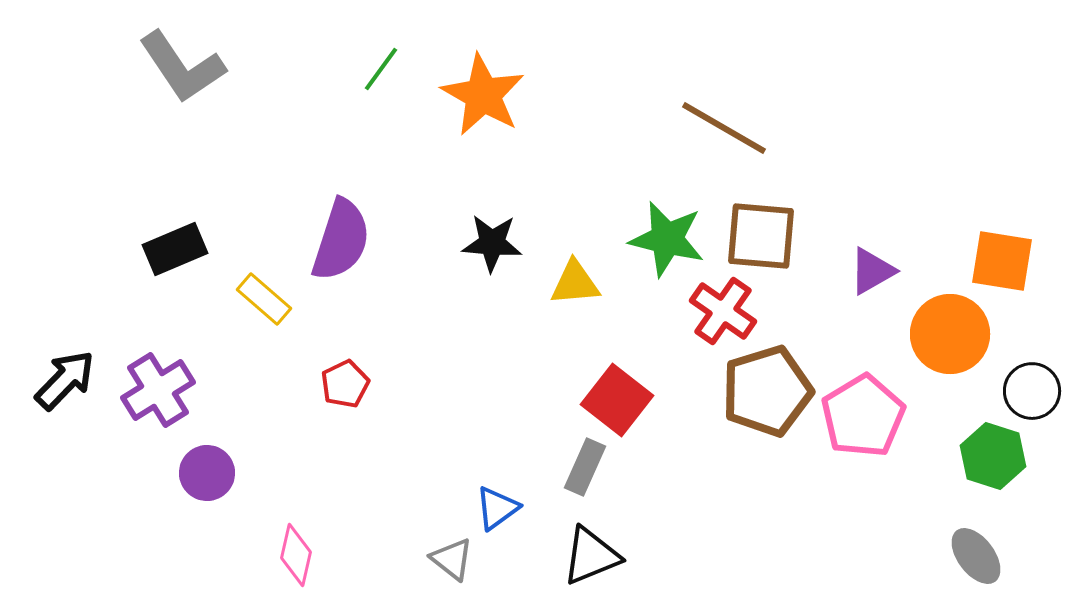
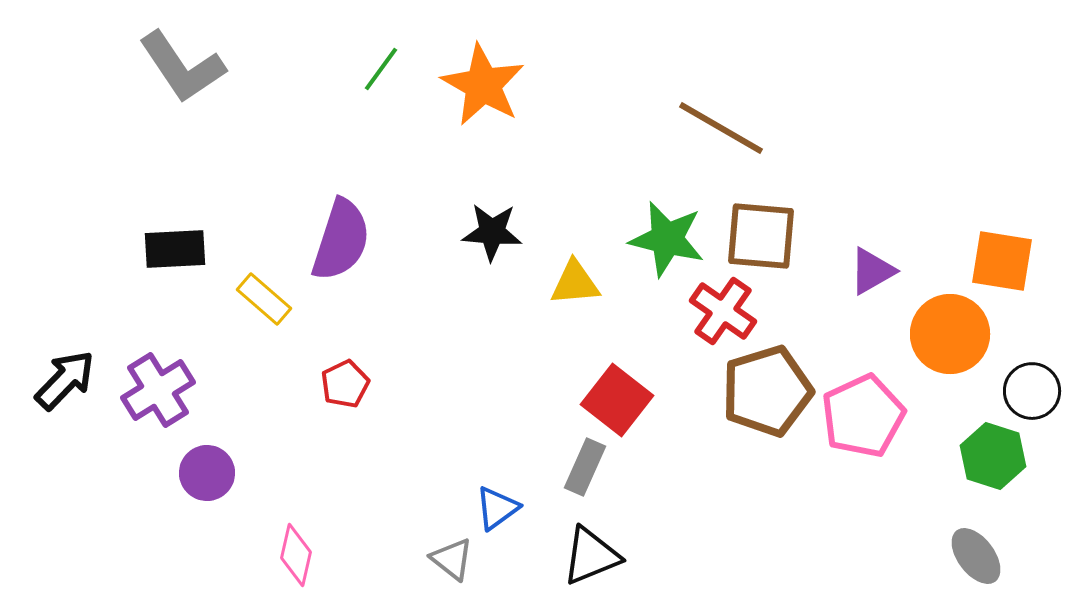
orange star: moved 10 px up
brown line: moved 3 px left
black star: moved 11 px up
black rectangle: rotated 20 degrees clockwise
pink pentagon: rotated 6 degrees clockwise
